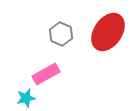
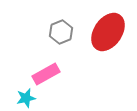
gray hexagon: moved 2 px up; rotated 15 degrees clockwise
